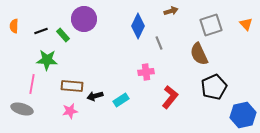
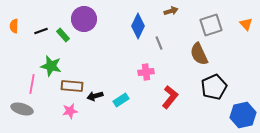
green star: moved 4 px right, 6 px down; rotated 10 degrees clockwise
